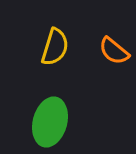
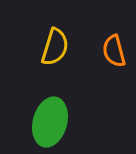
orange semicircle: rotated 36 degrees clockwise
